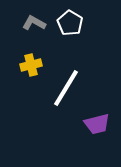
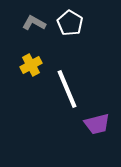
yellow cross: rotated 15 degrees counterclockwise
white line: moved 1 px right, 1 px down; rotated 54 degrees counterclockwise
